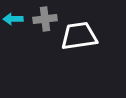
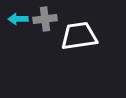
cyan arrow: moved 5 px right
